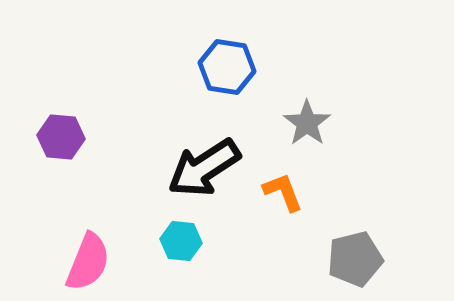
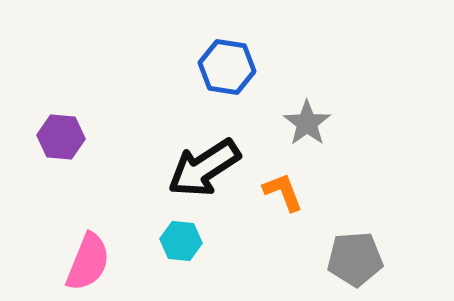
gray pentagon: rotated 10 degrees clockwise
